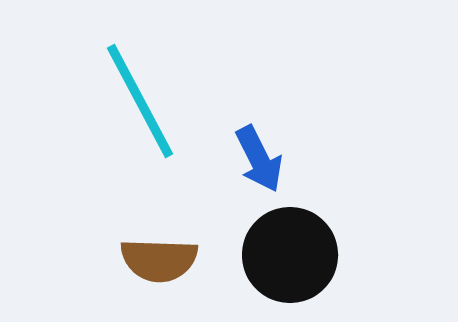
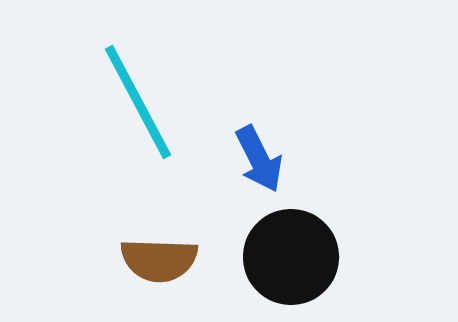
cyan line: moved 2 px left, 1 px down
black circle: moved 1 px right, 2 px down
